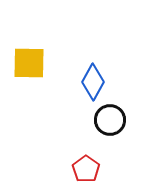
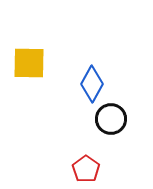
blue diamond: moved 1 px left, 2 px down
black circle: moved 1 px right, 1 px up
